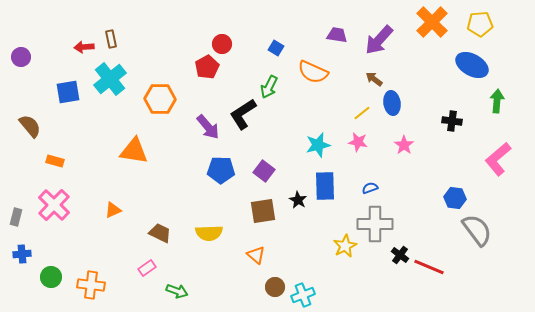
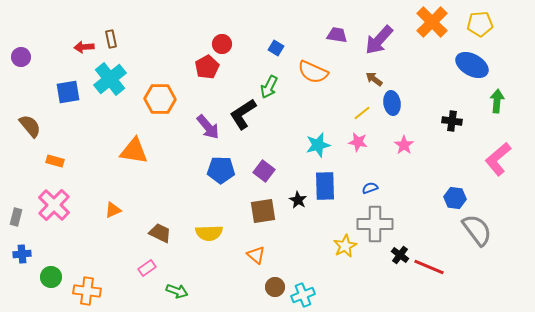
orange cross at (91, 285): moved 4 px left, 6 px down
